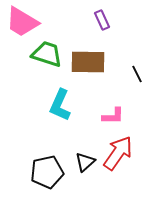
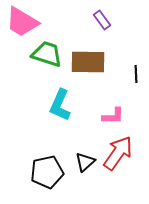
purple rectangle: rotated 12 degrees counterclockwise
black line: moved 1 px left; rotated 24 degrees clockwise
